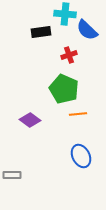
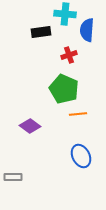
blue semicircle: rotated 50 degrees clockwise
purple diamond: moved 6 px down
gray rectangle: moved 1 px right, 2 px down
